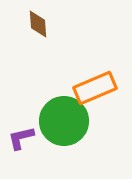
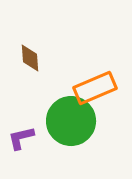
brown diamond: moved 8 px left, 34 px down
green circle: moved 7 px right
